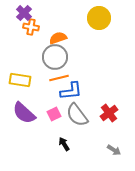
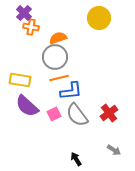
purple semicircle: moved 3 px right, 7 px up
black arrow: moved 12 px right, 15 px down
